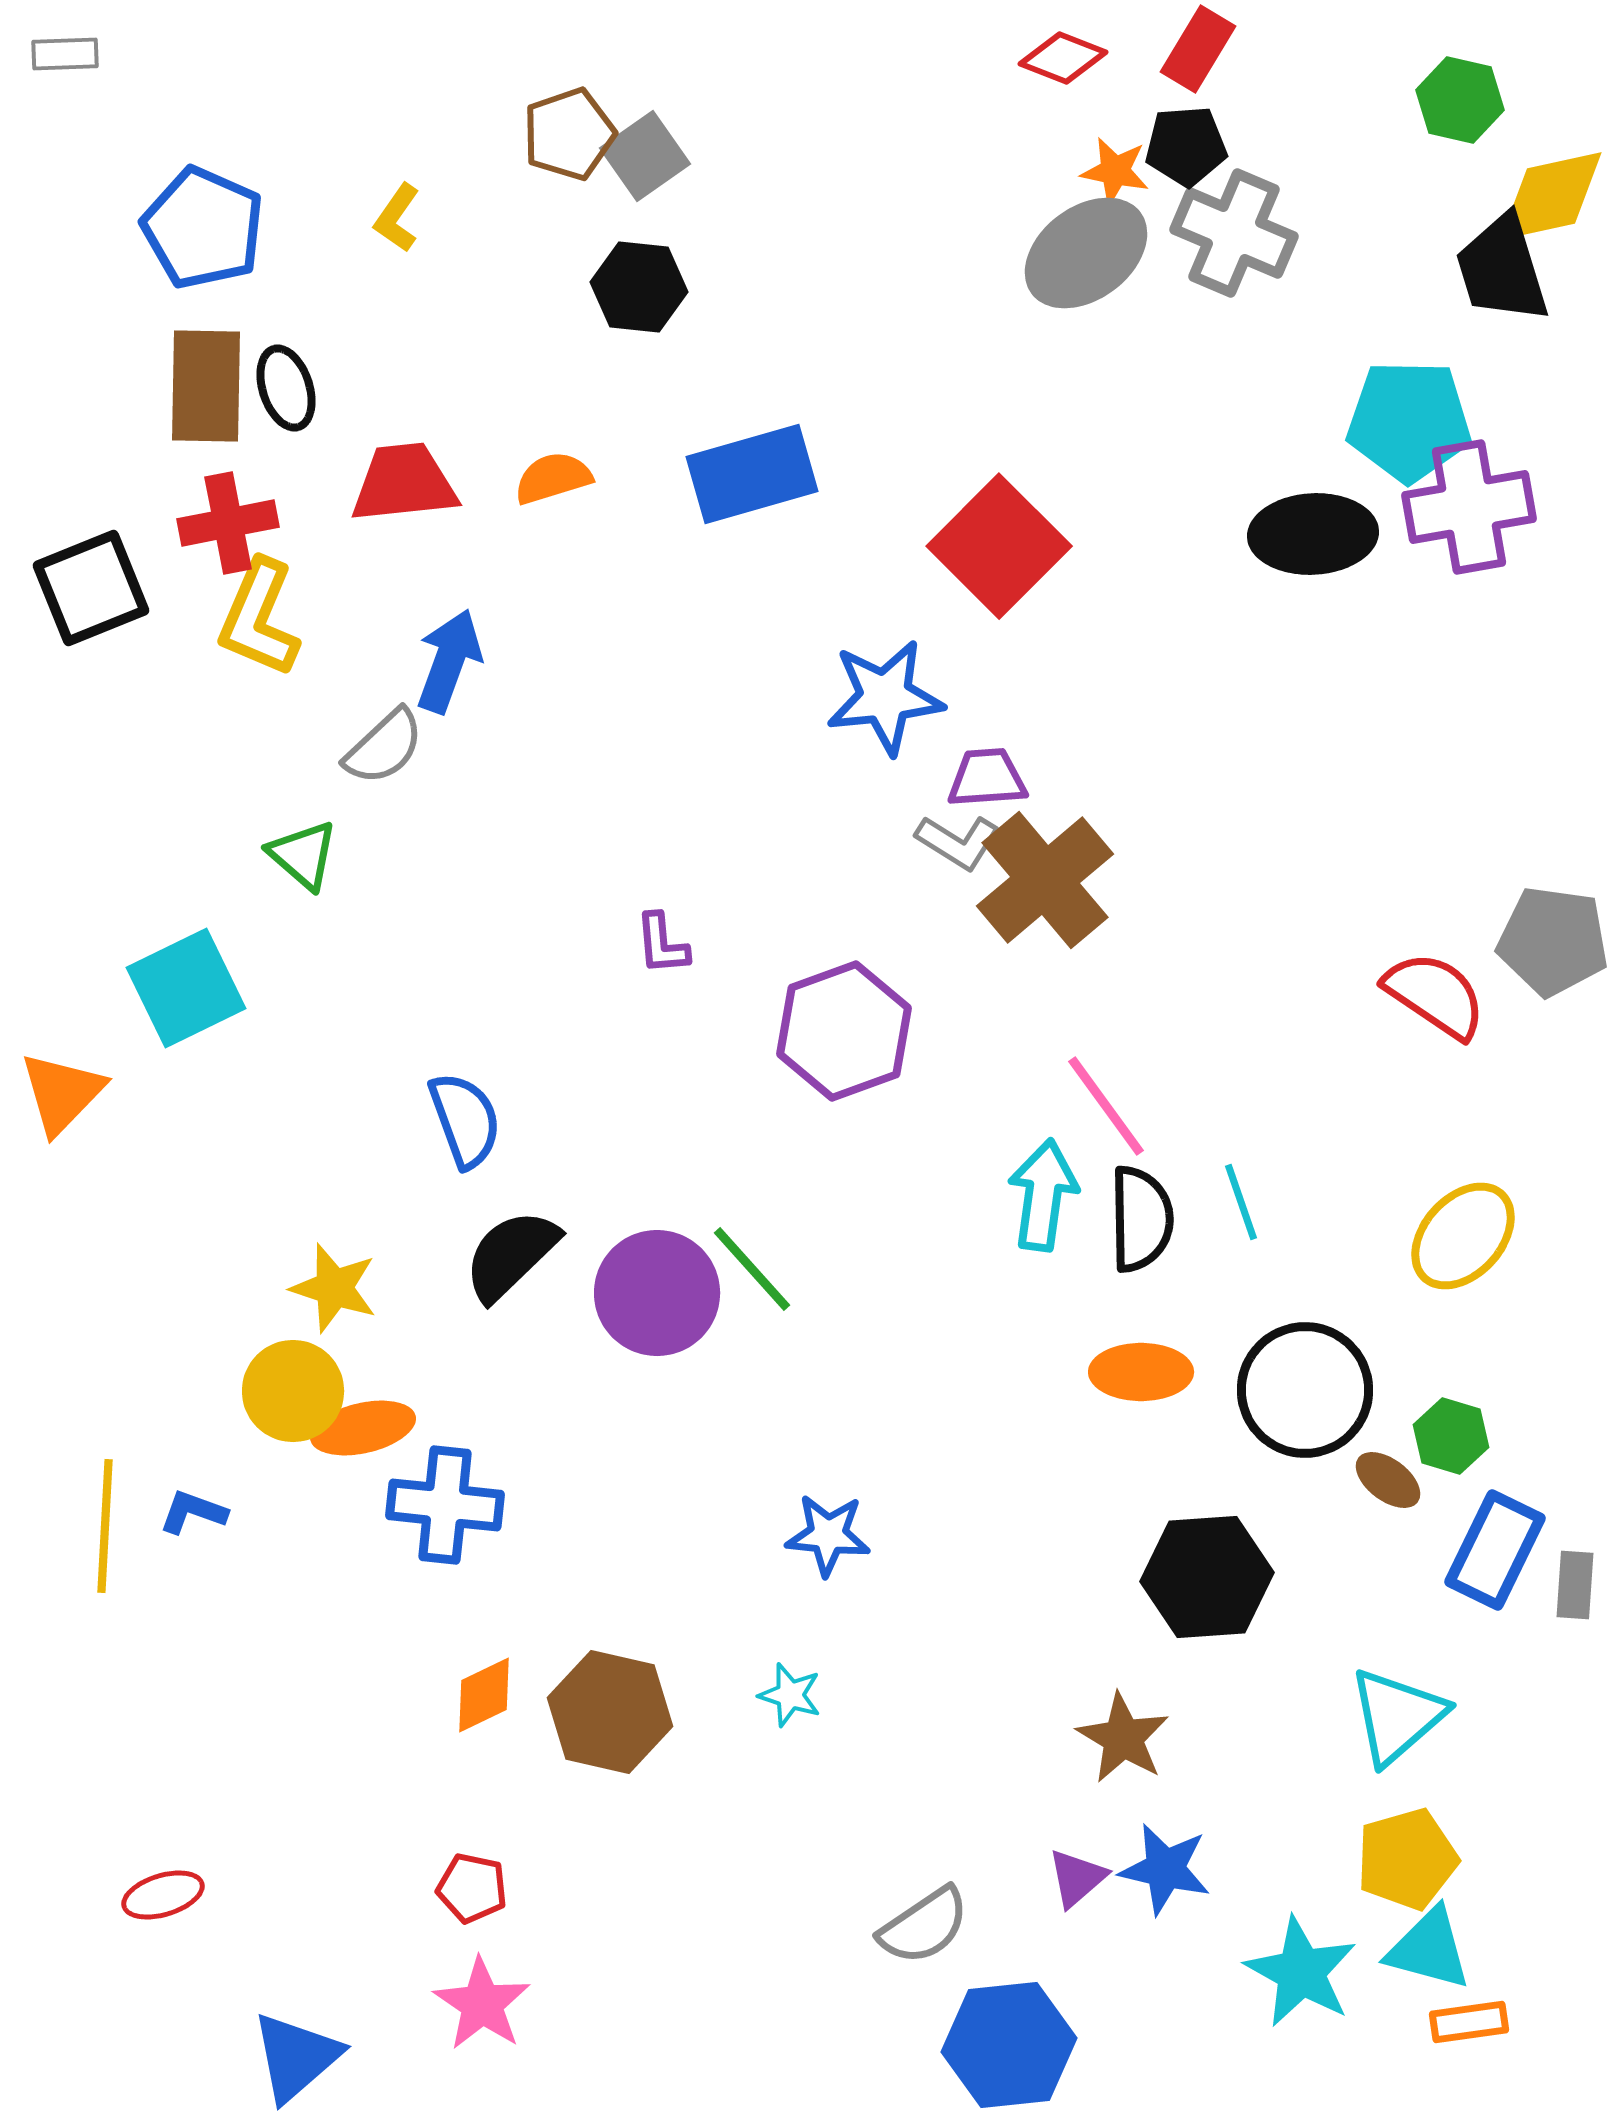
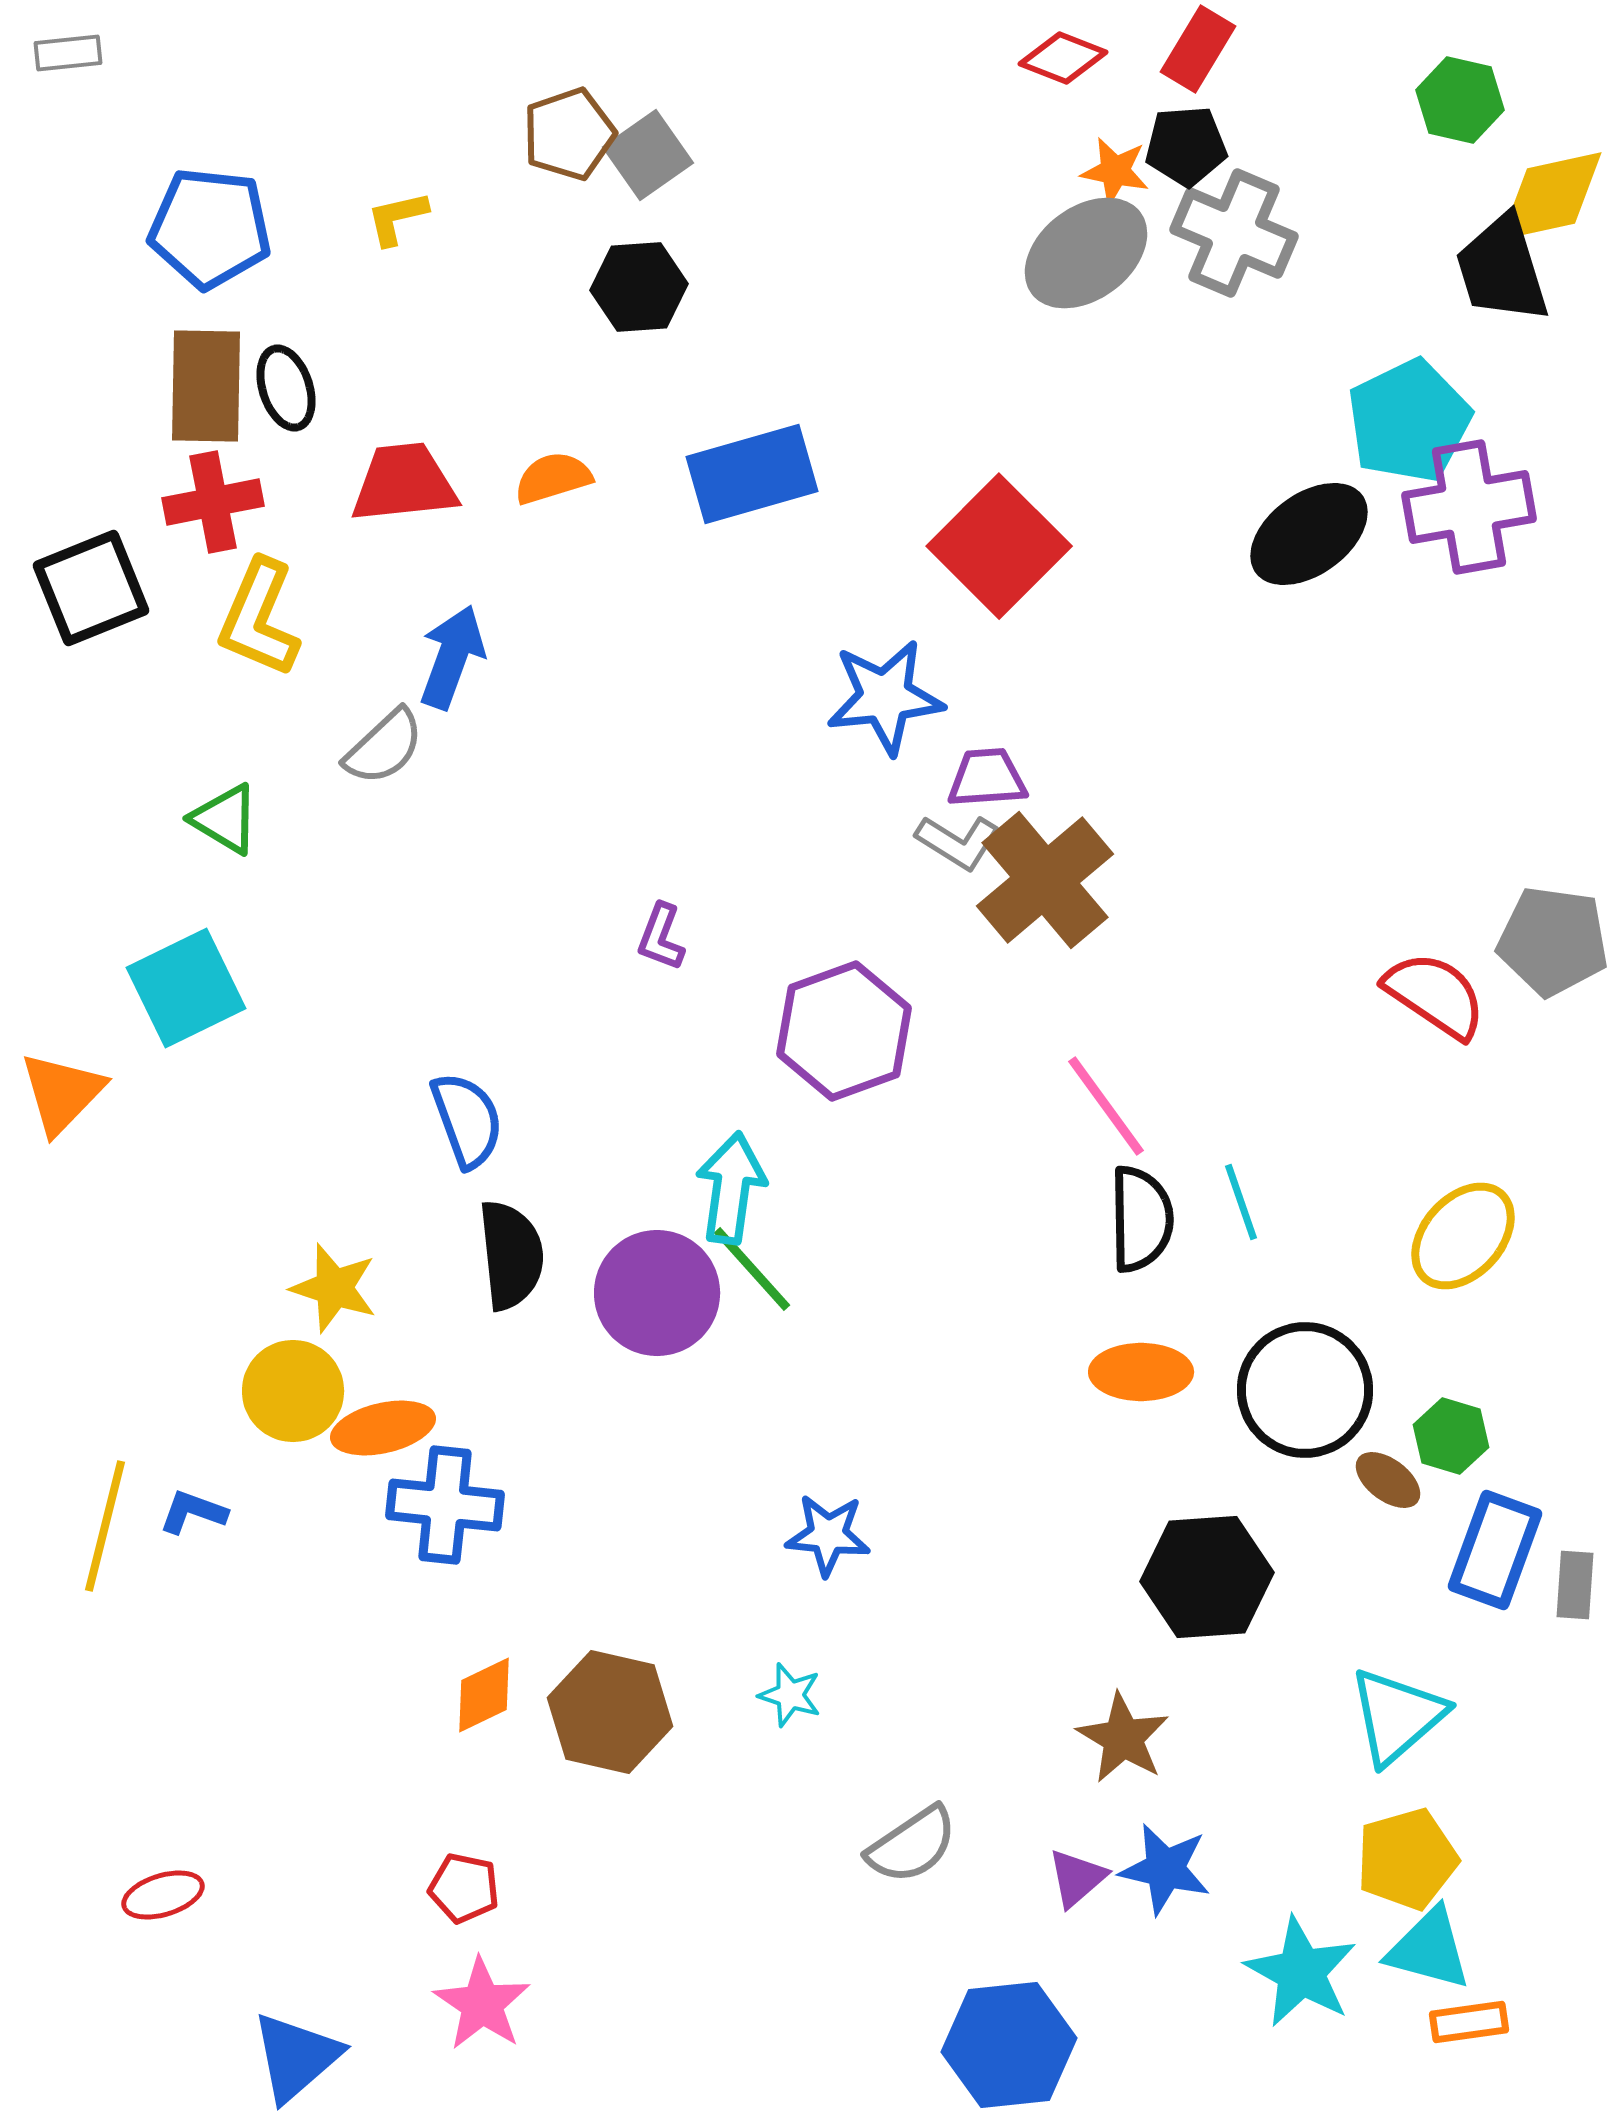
gray rectangle at (65, 54): moved 3 px right, 1 px up; rotated 4 degrees counterclockwise
gray square at (645, 156): moved 3 px right, 1 px up
yellow L-shape at (397, 218): rotated 42 degrees clockwise
blue pentagon at (203, 228): moved 7 px right; rotated 18 degrees counterclockwise
black hexagon at (639, 287): rotated 10 degrees counterclockwise
cyan pentagon at (1409, 421): rotated 27 degrees counterclockwise
red cross at (228, 523): moved 15 px left, 21 px up
black ellipse at (1313, 534): moved 4 px left; rotated 33 degrees counterclockwise
blue arrow at (449, 661): moved 3 px right, 4 px up
green triangle at (303, 855): moved 78 px left, 36 px up; rotated 10 degrees counterclockwise
purple L-shape at (662, 944): moved 1 px left, 7 px up; rotated 26 degrees clockwise
blue semicircle at (465, 1120): moved 2 px right
cyan arrow at (1043, 1195): moved 312 px left, 7 px up
black semicircle at (511, 1255): rotated 128 degrees clockwise
orange ellipse at (363, 1428): moved 20 px right
yellow line at (105, 1526): rotated 11 degrees clockwise
blue rectangle at (1495, 1550): rotated 6 degrees counterclockwise
red pentagon at (472, 1888): moved 8 px left
gray semicircle at (924, 1926): moved 12 px left, 81 px up
